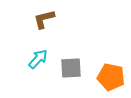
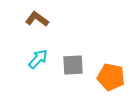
brown L-shape: moved 7 px left; rotated 50 degrees clockwise
gray square: moved 2 px right, 3 px up
